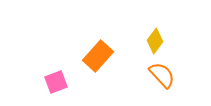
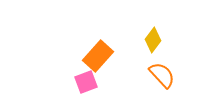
yellow diamond: moved 2 px left, 1 px up
pink square: moved 30 px right
